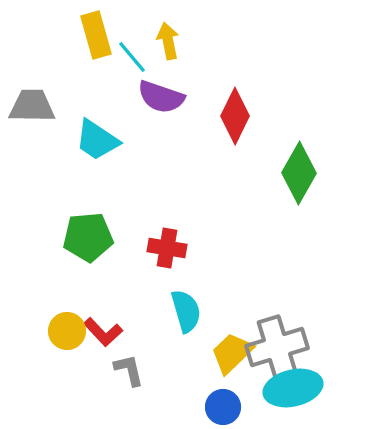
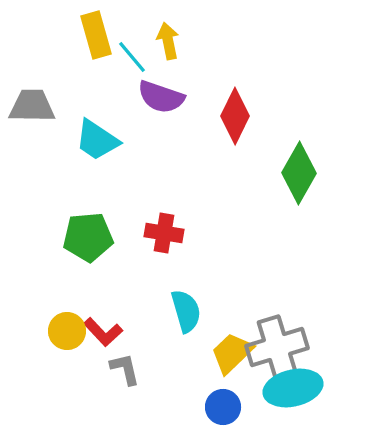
red cross: moved 3 px left, 15 px up
gray L-shape: moved 4 px left, 1 px up
